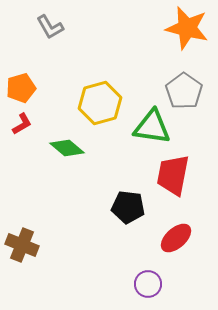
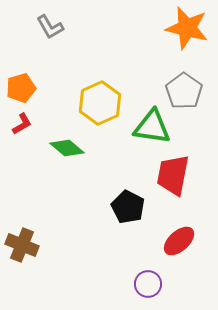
yellow hexagon: rotated 9 degrees counterclockwise
black pentagon: rotated 20 degrees clockwise
red ellipse: moved 3 px right, 3 px down
